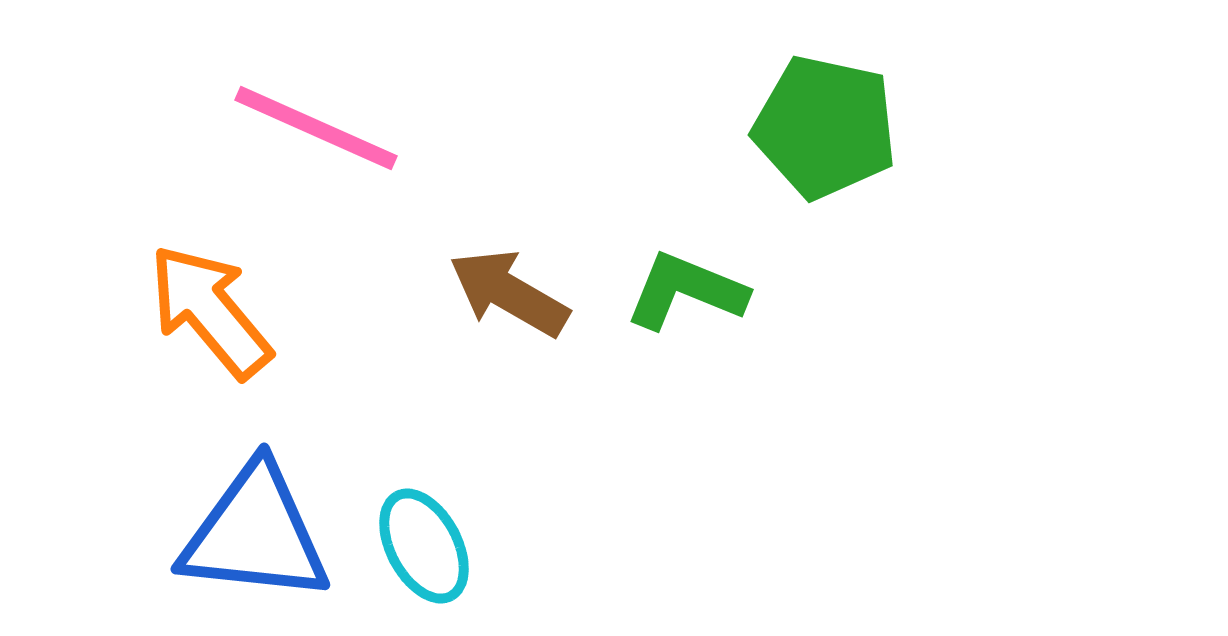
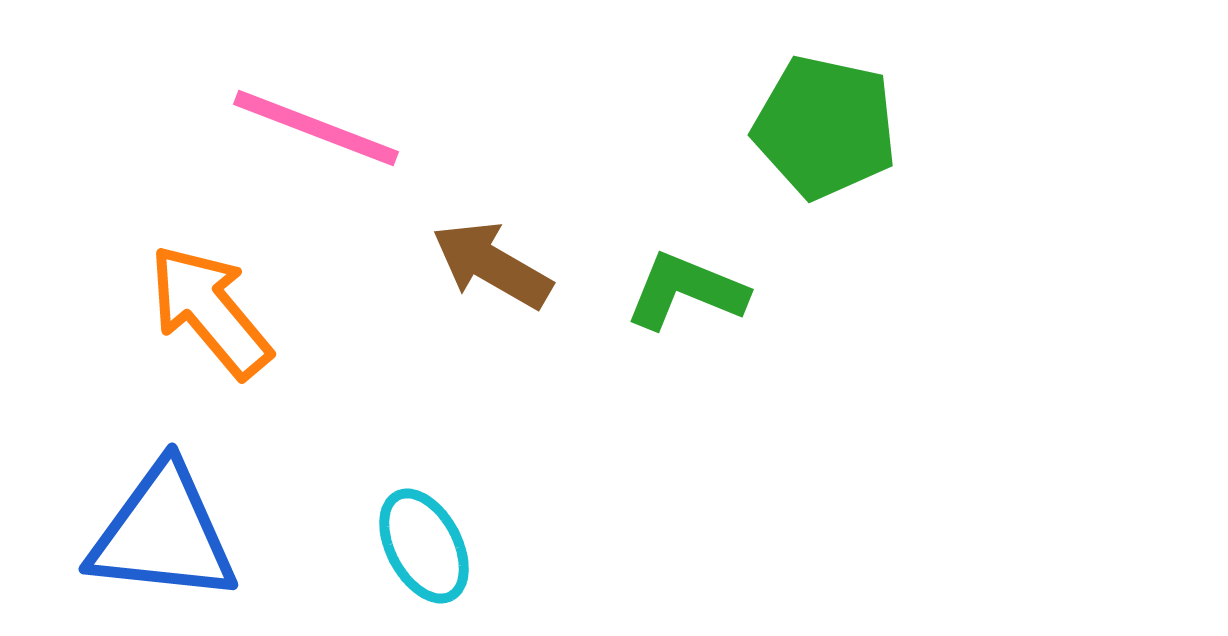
pink line: rotated 3 degrees counterclockwise
brown arrow: moved 17 px left, 28 px up
blue triangle: moved 92 px left
